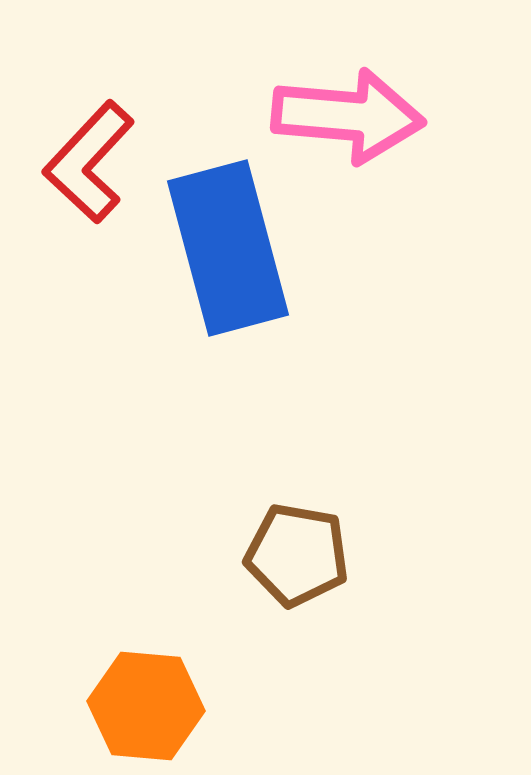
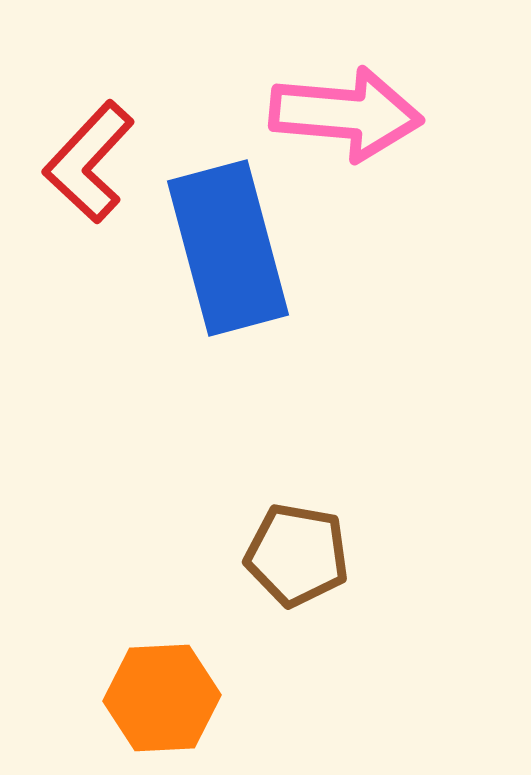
pink arrow: moved 2 px left, 2 px up
orange hexagon: moved 16 px right, 8 px up; rotated 8 degrees counterclockwise
